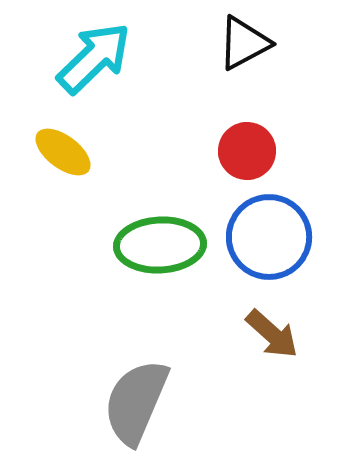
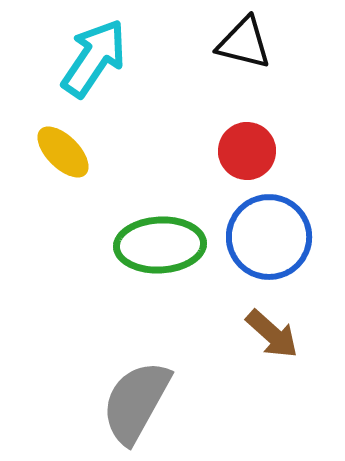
black triangle: rotated 42 degrees clockwise
cyan arrow: rotated 12 degrees counterclockwise
yellow ellipse: rotated 8 degrees clockwise
gray semicircle: rotated 6 degrees clockwise
